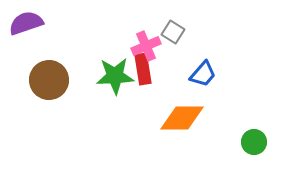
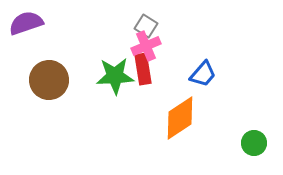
gray square: moved 27 px left, 6 px up
orange diamond: moved 2 px left; rotated 33 degrees counterclockwise
green circle: moved 1 px down
